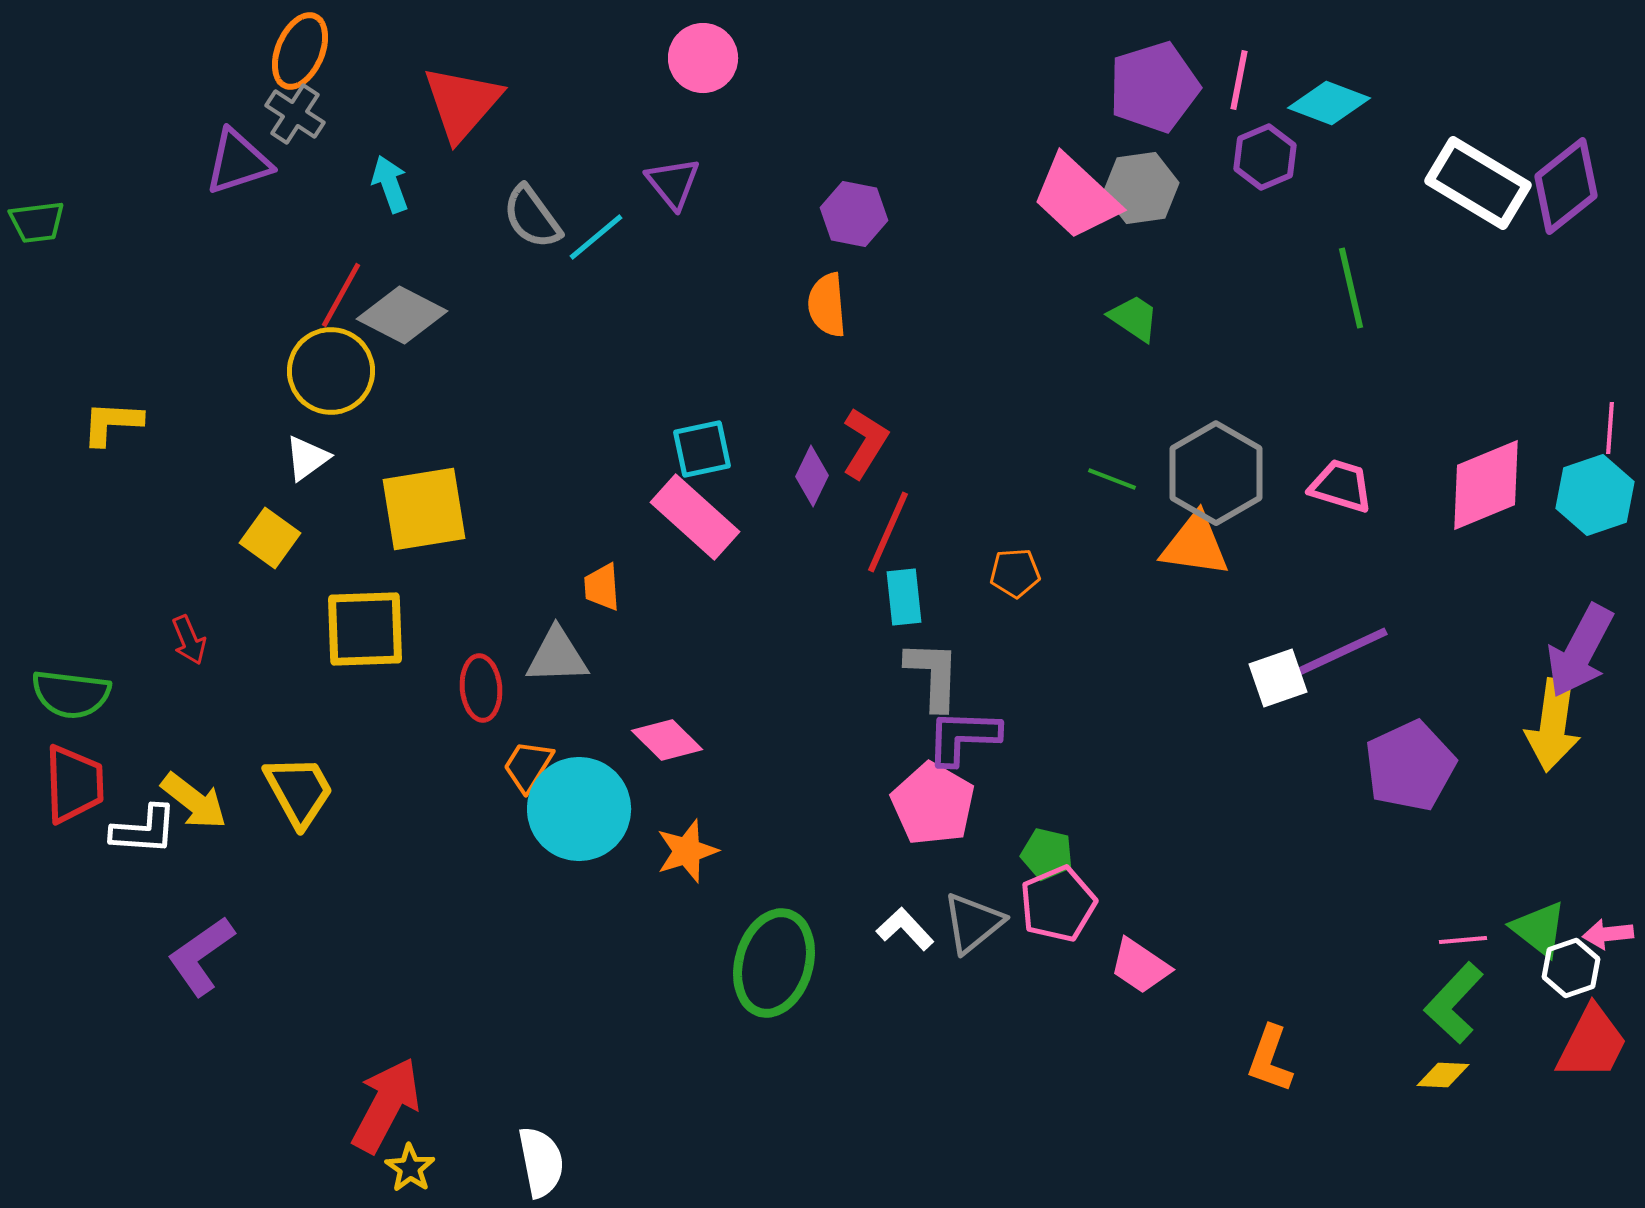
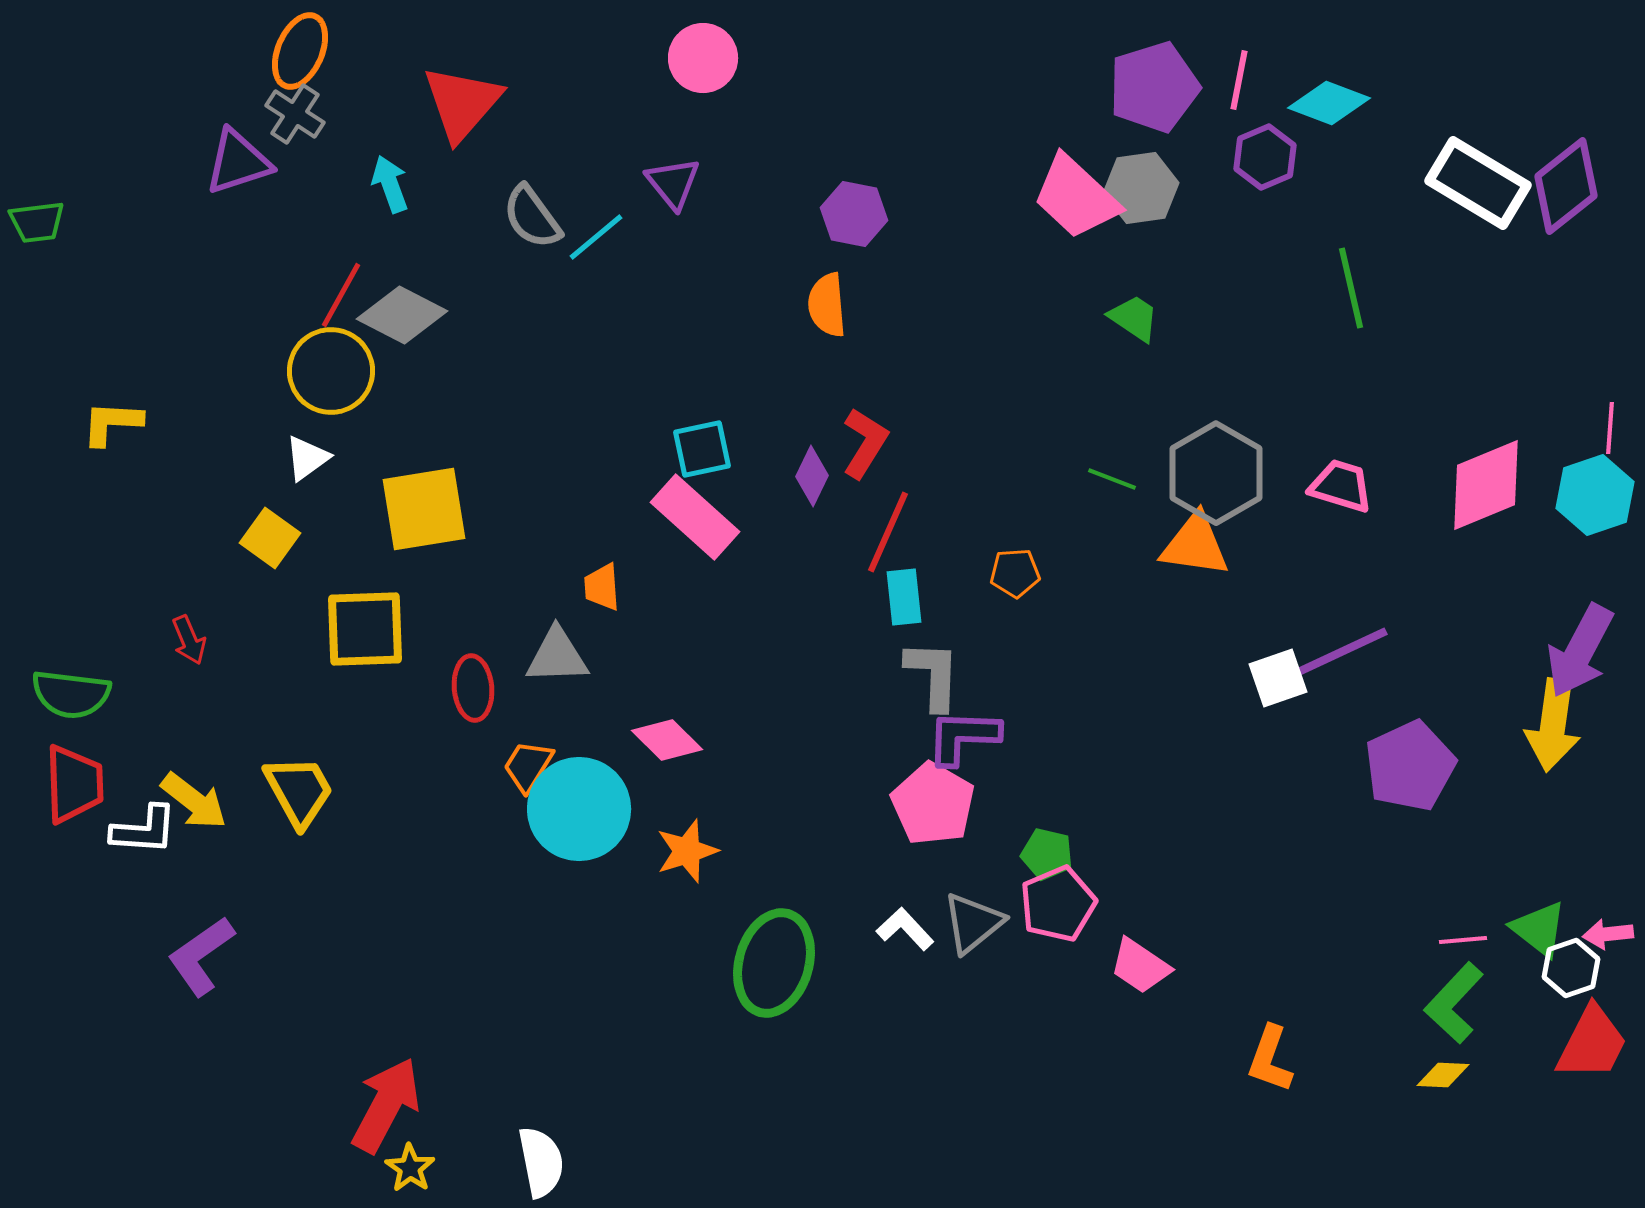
red ellipse at (481, 688): moved 8 px left
